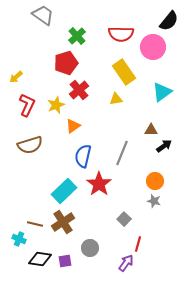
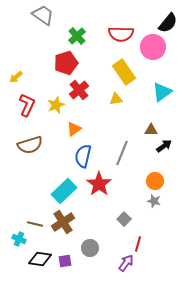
black semicircle: moved 1 px left, 2 px down
orange triangle: moved 1 px right, 3 px down
